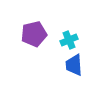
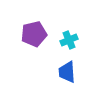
blue trapezoid: moved 7 px left, 7 px down
